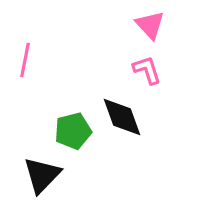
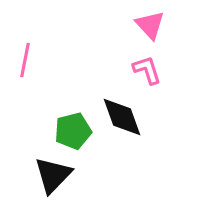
black triangle: moved 11 px right
